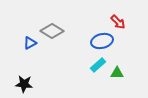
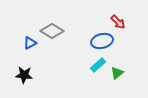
green triangle: rotated 40 degrees counterclockwise
black star: moved 9 px up
